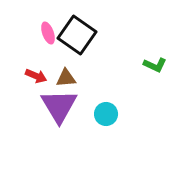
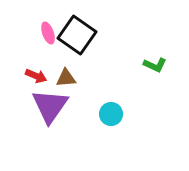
purple triangle: moved 9 px left; rotated 6 degrees clockwise
cyan circle: moved 5 px right
